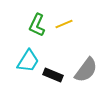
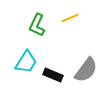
yellow line: moved 6 px right, 6 px up
cyan trapezoid: moved 2 px left, 1 px down
